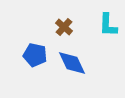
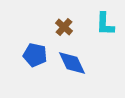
cyan L-shape: moved 3 px left, 1 px up
